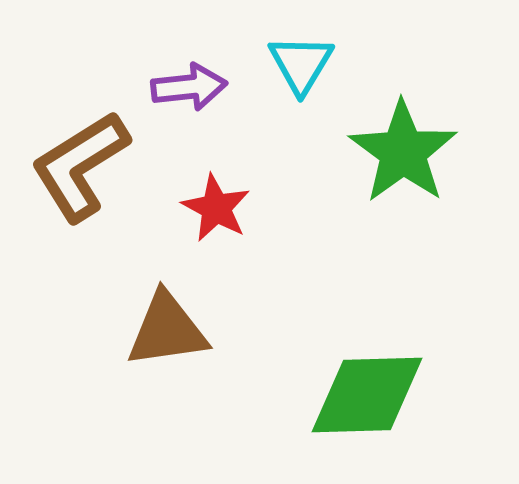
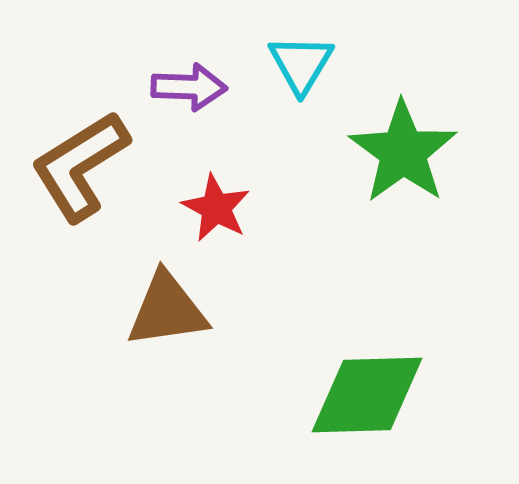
purple arrow: rotated 8 degrees clockwise
brown triangle: moved 20 px up
